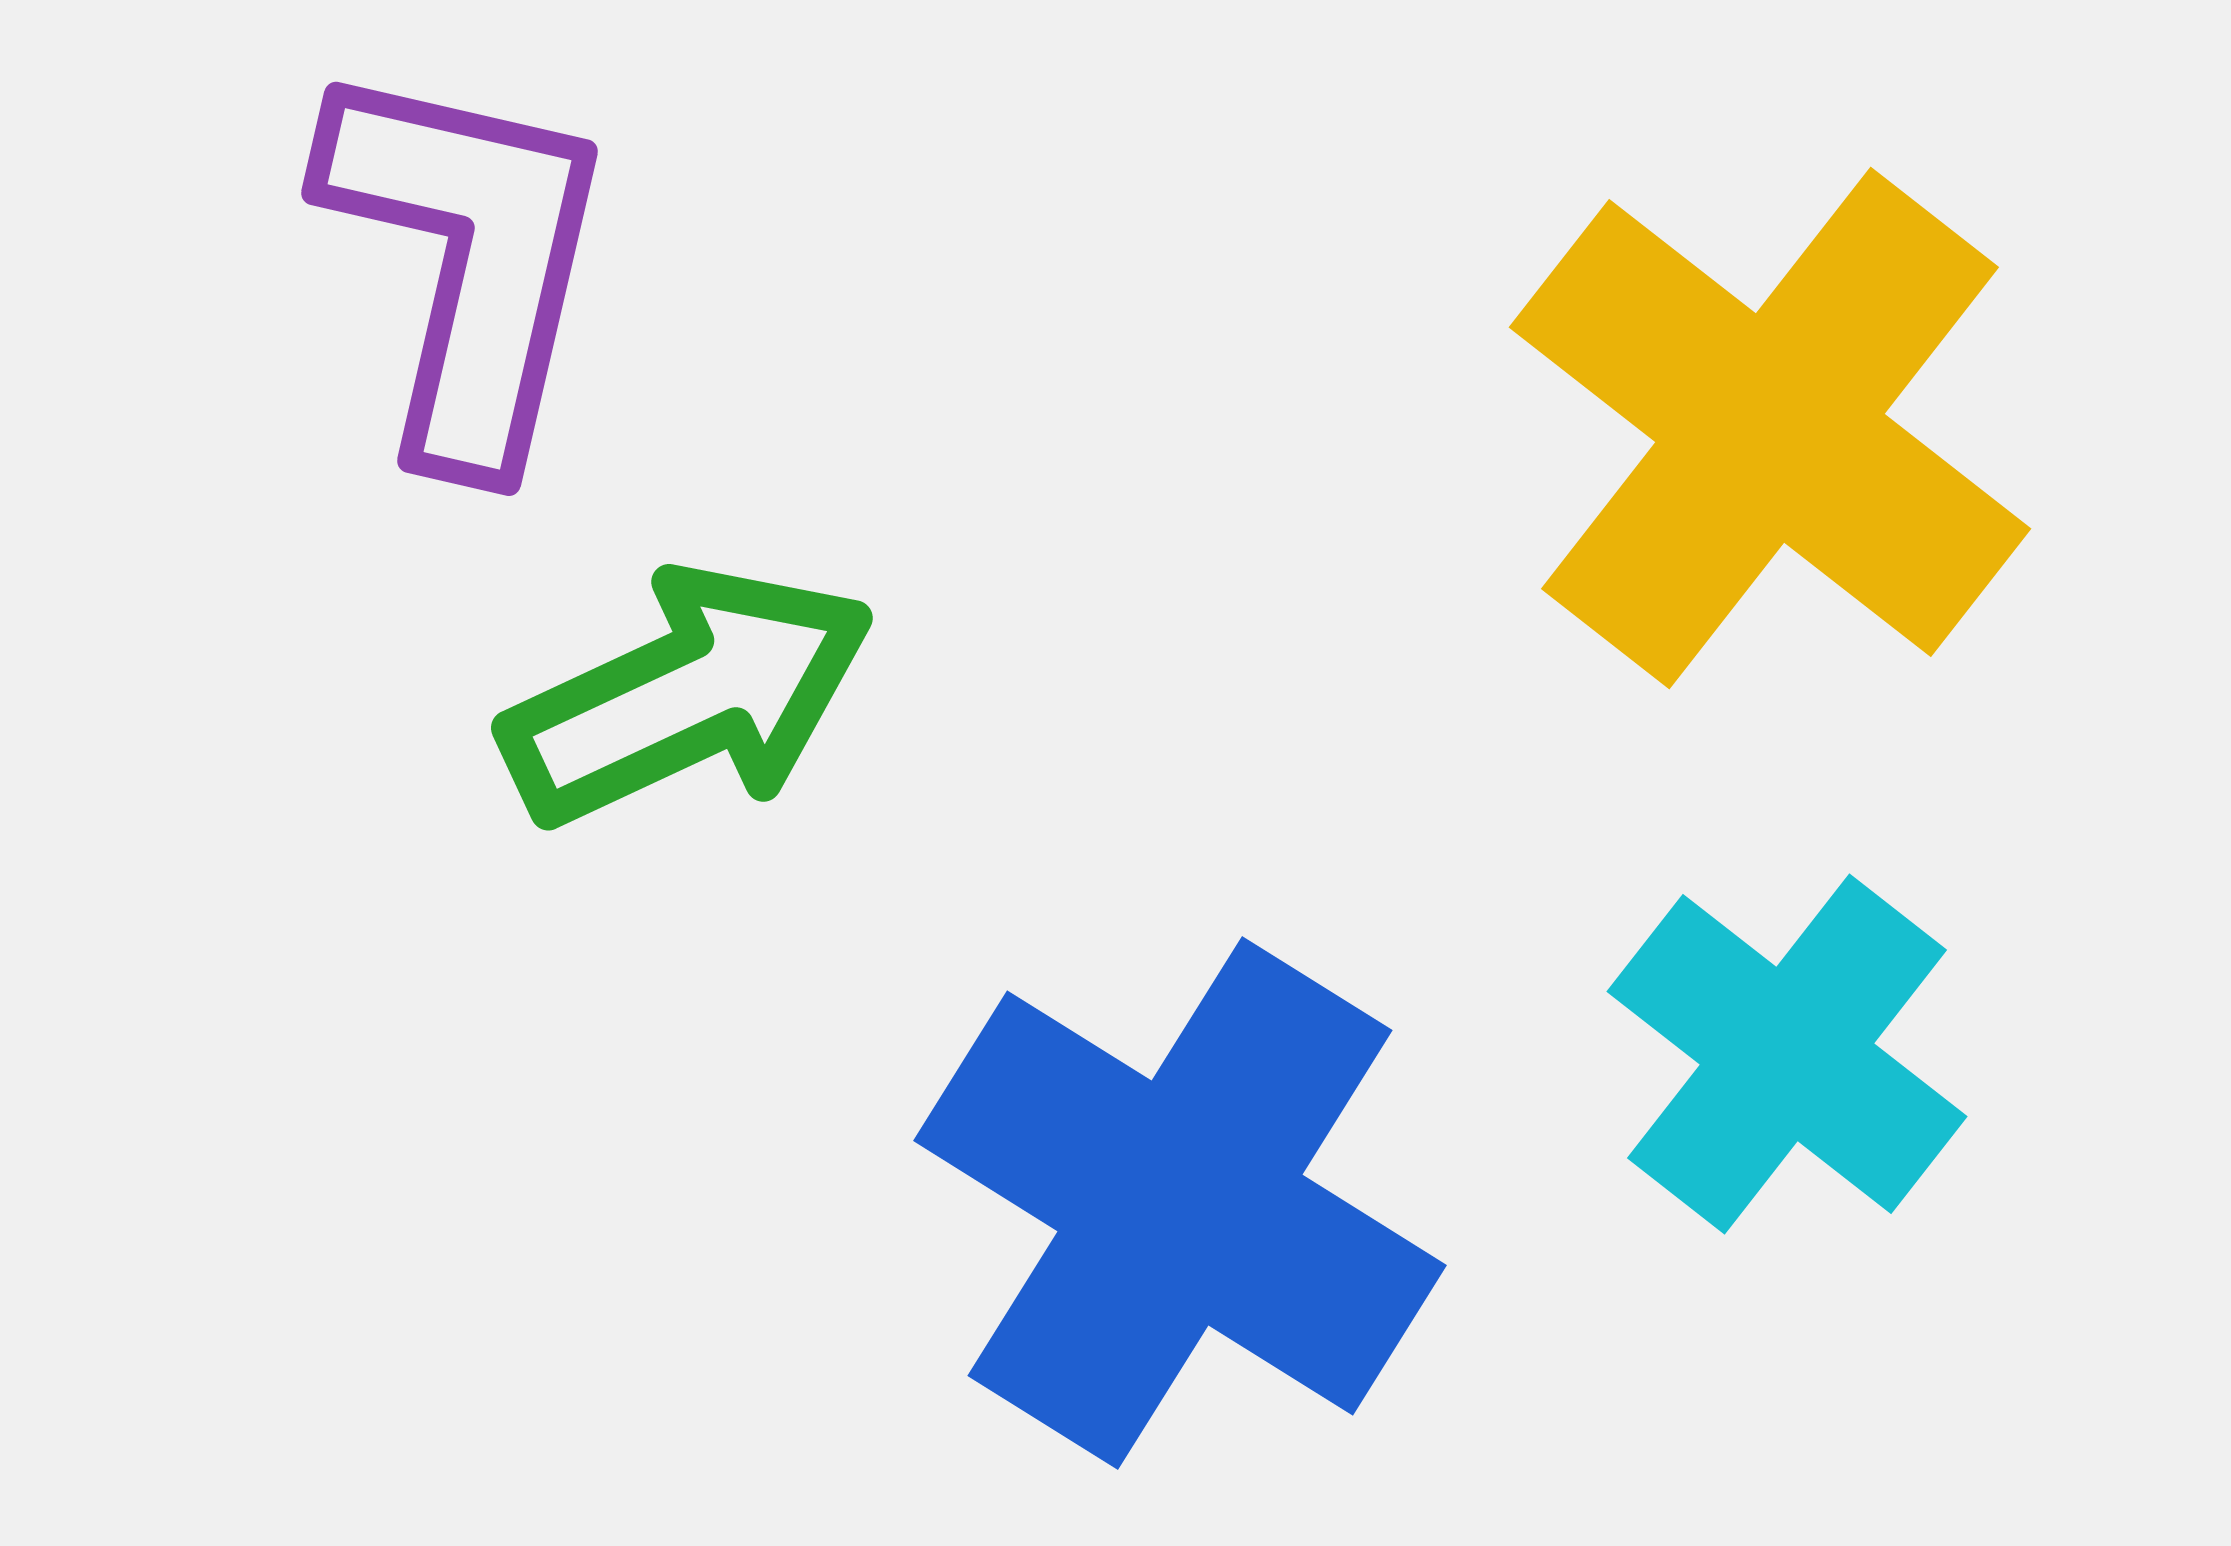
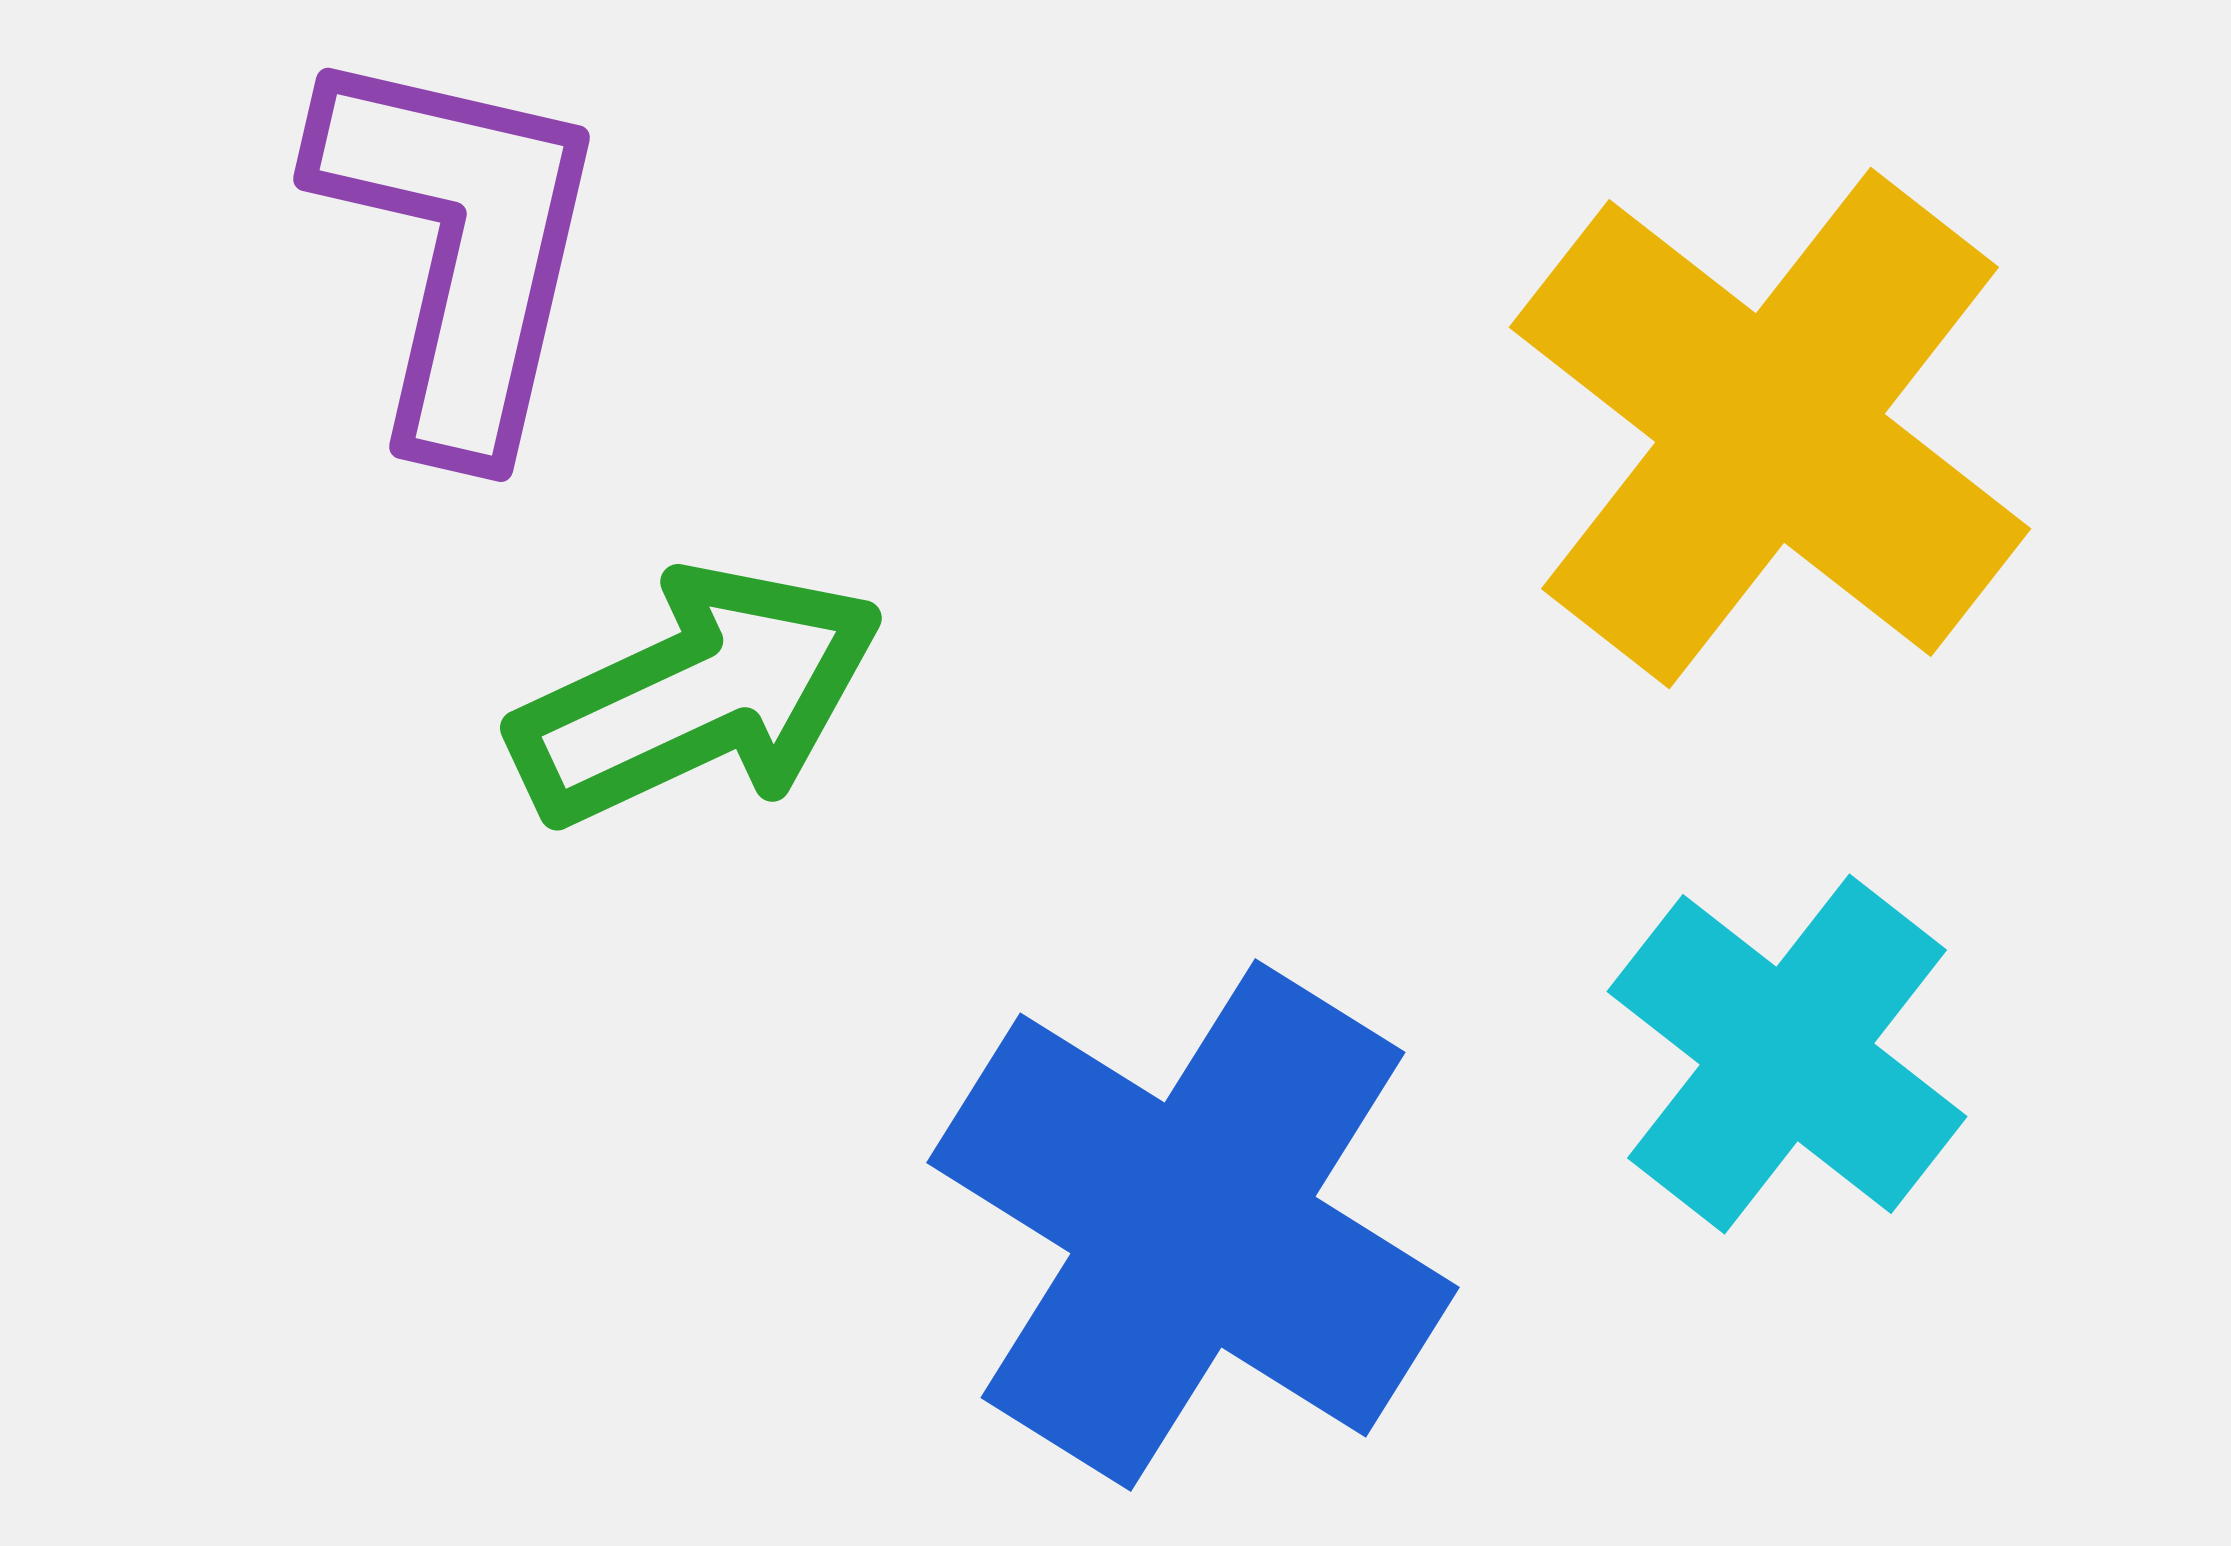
purple L-shape: moved 8 px left, 14 px up
green arrow: moved 9 px right
blue cross: moved 13 px right, 22 px down
